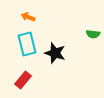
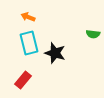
cyan rectangle: moved 2 px right, 1 px up
